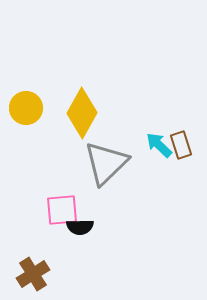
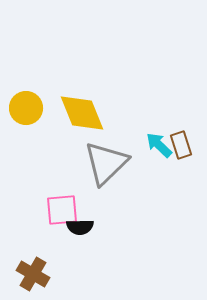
yellow diamond: rotated 51 degrees counterclockwise
brown cross: rotated 28 degrees counterclockwise
